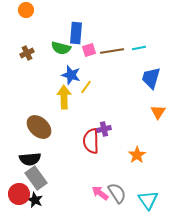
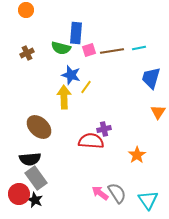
red semicircle: rotated 95 degrees clockwise
